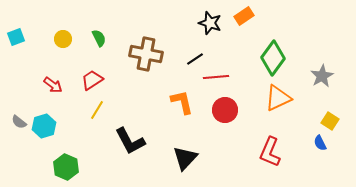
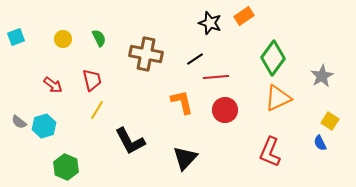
red trapezoid: rotated 110 degrees clockwise
